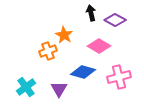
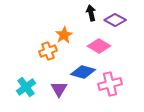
orange star: rotated 12 degrees clockwise
pink cross: moved 9 px left, 7 px down
